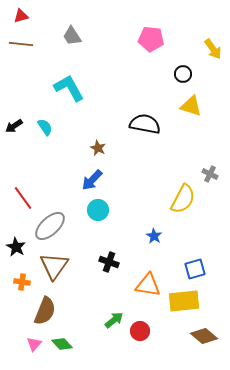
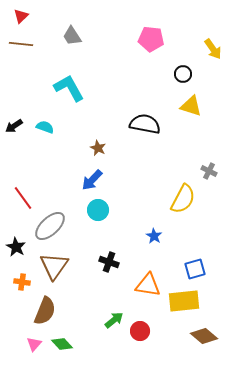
red triangle: rotated 28 degrees counterclockwise
cyan semicircle: rotated 36 degrees counterclockwise
gray cross: moved 1 px left, 3 px up
